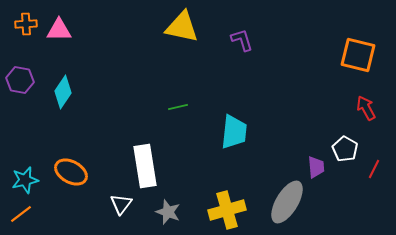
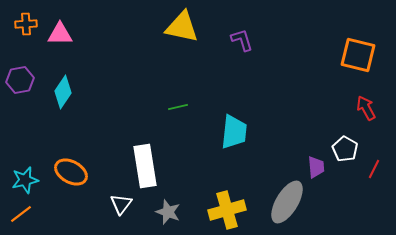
pink triangle: moved 1 px right, 4 px down
purple hexagon: rotated 20 degrees counterclockwise
